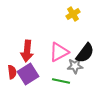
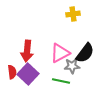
yellow cross: rotated 24 degrees clockwise
pink triangle: moved 1 px right, 1 px down
gray star: moved 3 px left
purple square: rotated 15 degrees counterclockwise
